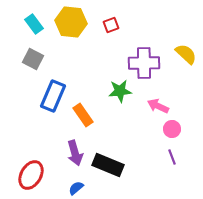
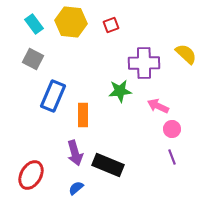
orange rectangle: rotated 35 degrees clockwise
